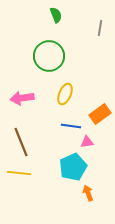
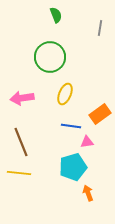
green circle: moved 1 px right, 1 px down
cyan pentagon: rotated 8 degrees clockwise
